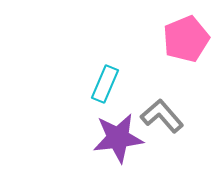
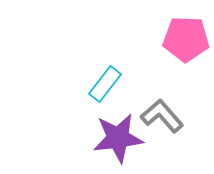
pink pentagon: rotated 24 degrees clockwise
cyan rectangle: rotated 15 degrees clockwise
